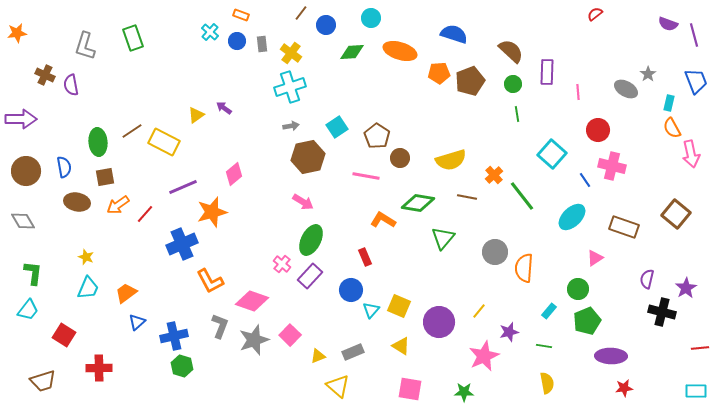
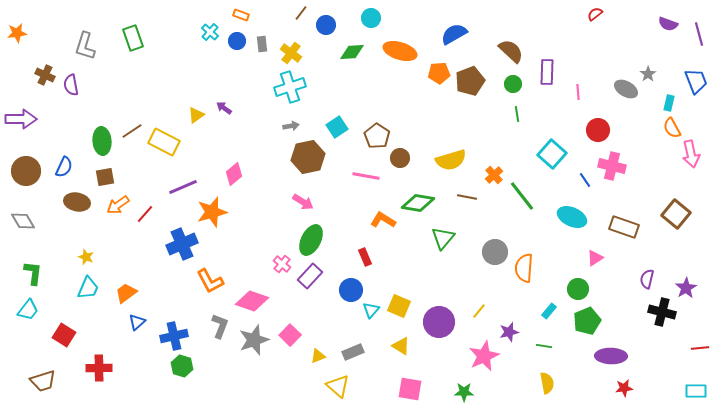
blue semicircle at (454, 34): rotated 48 degrees counterclockwise
purple line at (694, 35): moved 5 px right, 1 px up
green ellipse at (98, 142): moved 4 px right, 1 px up
blue semicircle at (64, 167): rotated 35 degrees clockwise
cyan ellipse at (572, 217): rotated 68 degrees clockwise
